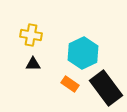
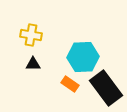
cyan hexagon: moved 4 px down; rotated 24 degrees clockwise
